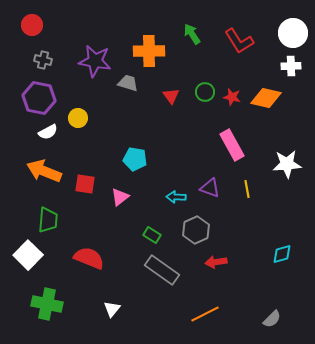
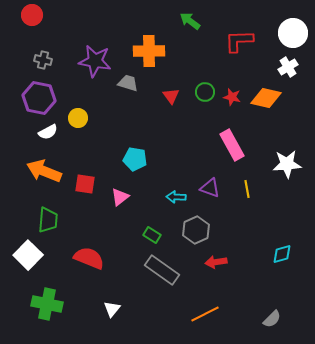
red circle: moved 10 px up
green arrow: moved 2 px left, 13 px up; rotated 20 degrees counterclockwise
red L-shape: rotated 120 degrees clockwise
white cross: moved 3 px left, 1 px down; rotated 30 degrees counterclockwise
